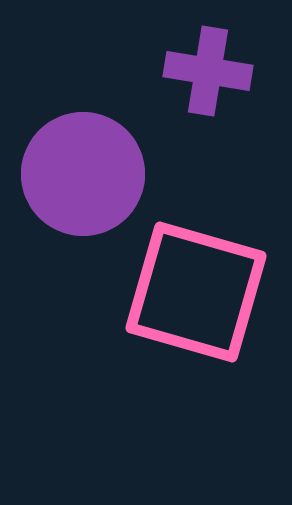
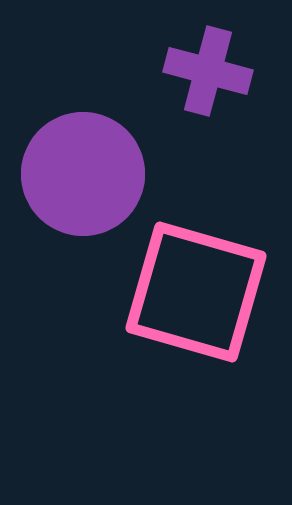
purple cross: rotated 6 degrees clockwise
